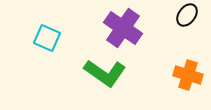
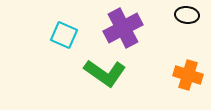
black ellipse: rotated 60 degrees clockwise
purple cross: rotated 27 degrees clockwise
cyan square: moved 17 px right, 3 px up
